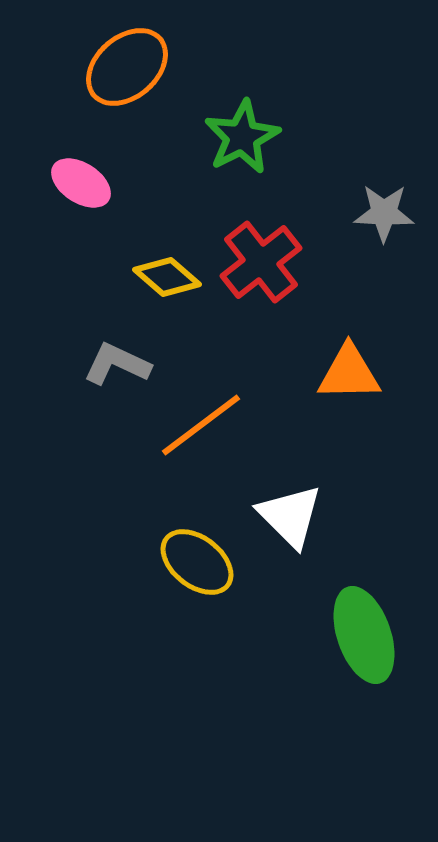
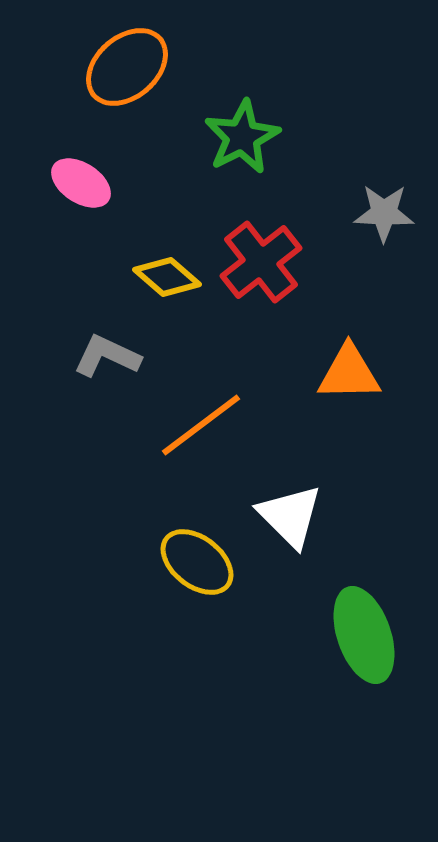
gray L-shape: moved 10 px left, 8 px up
